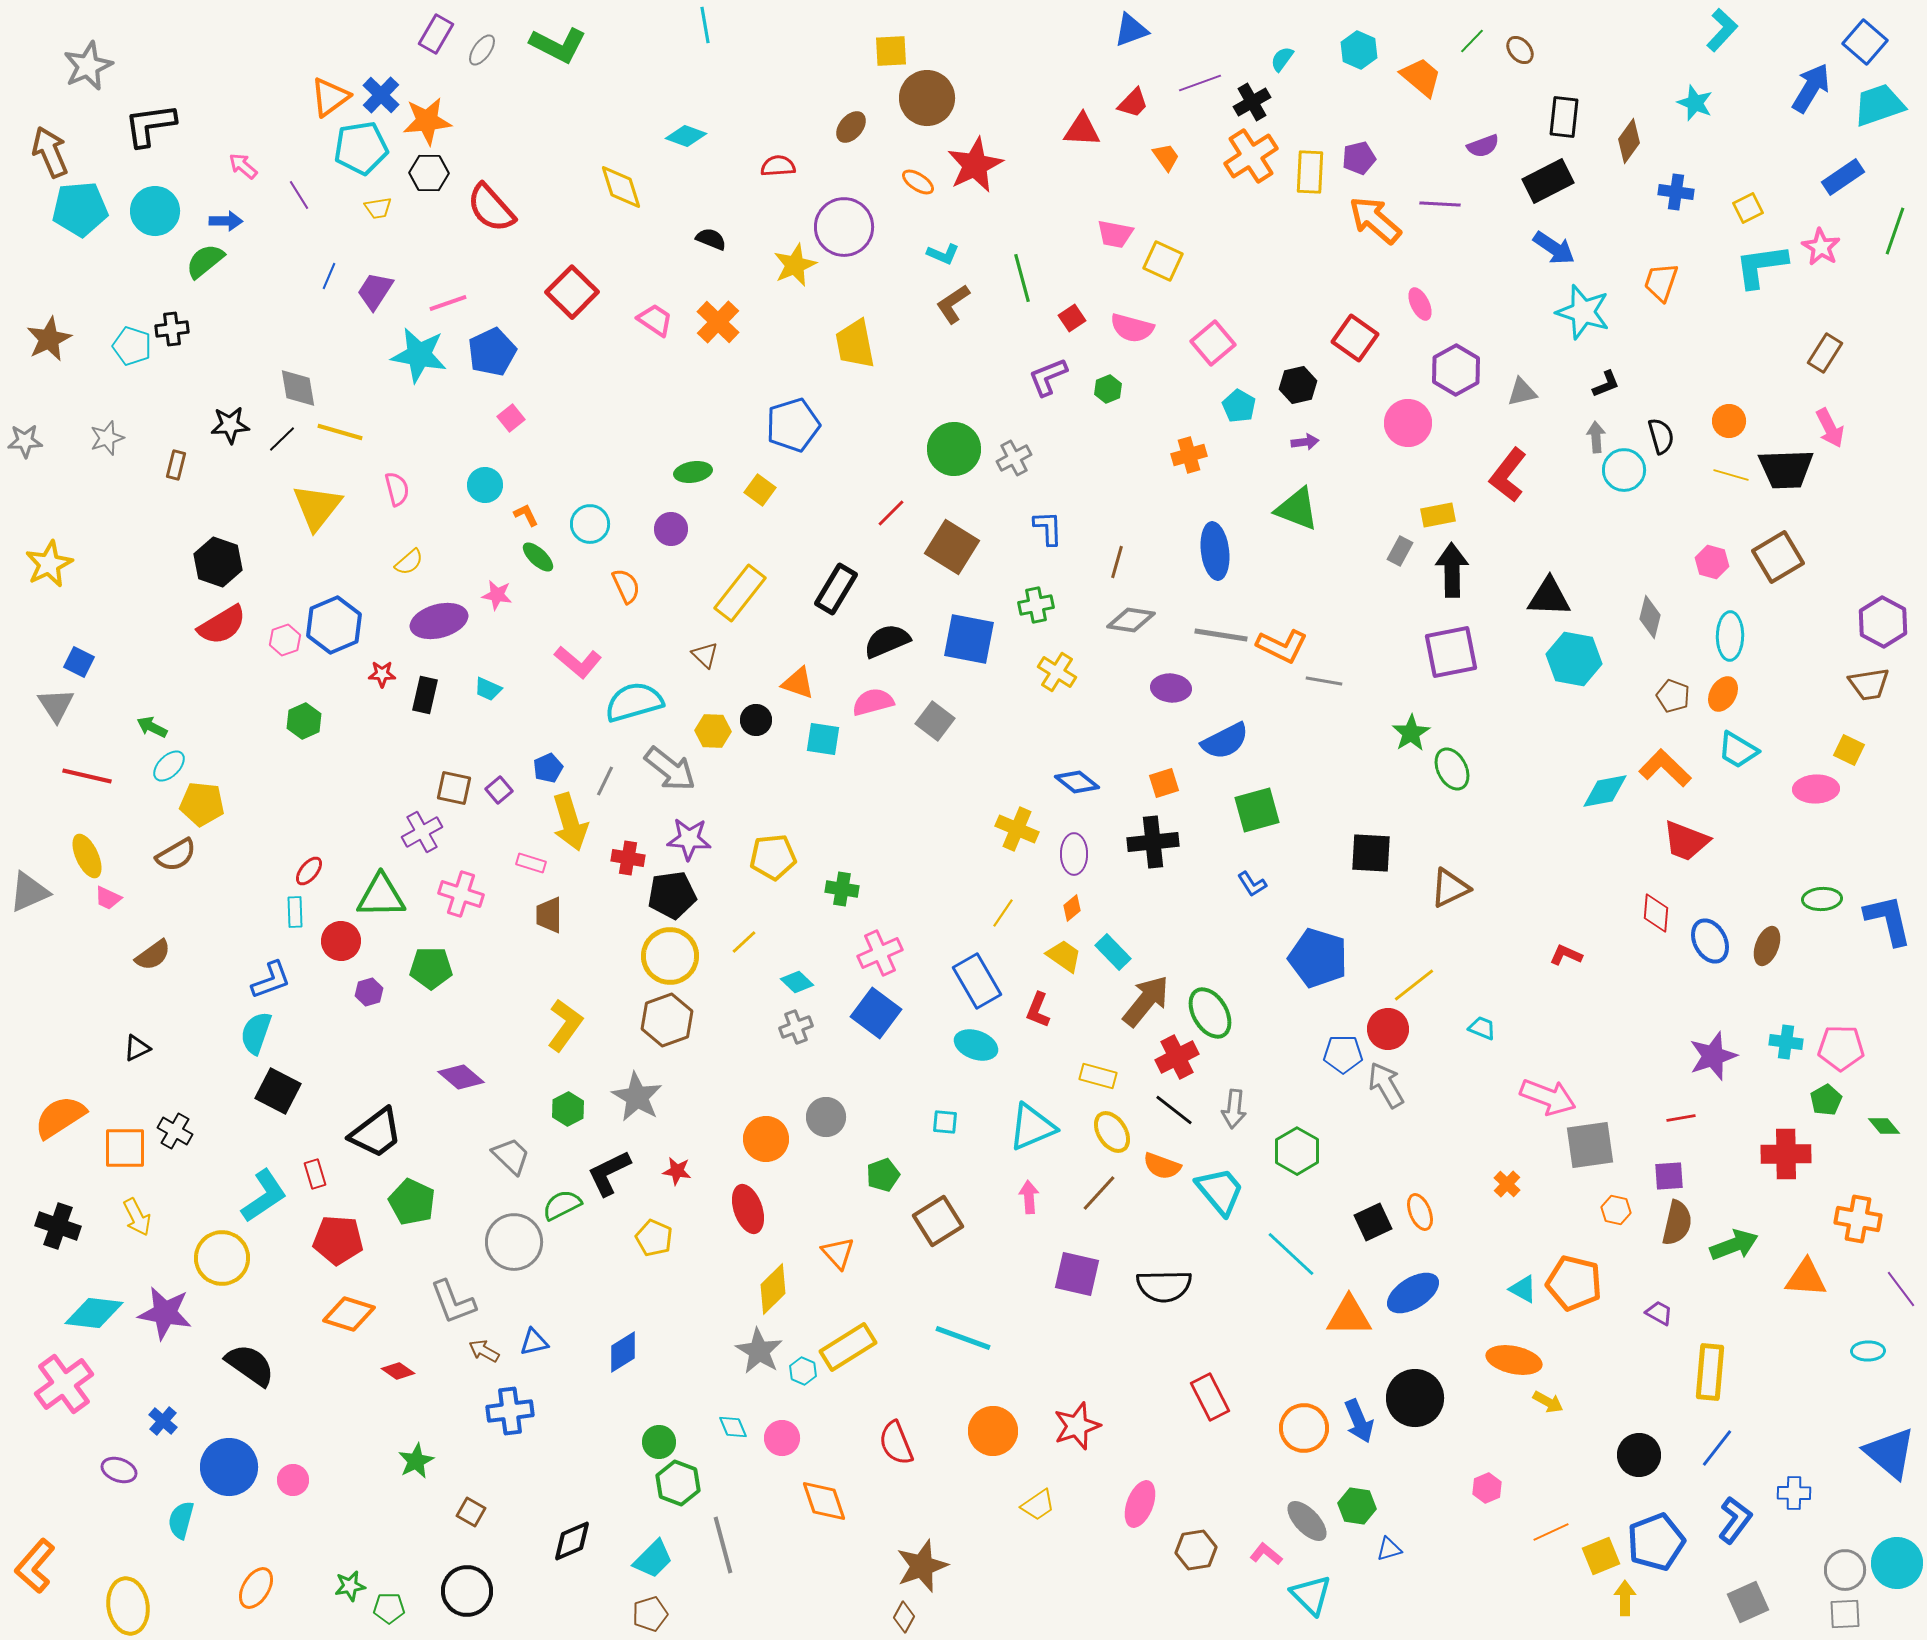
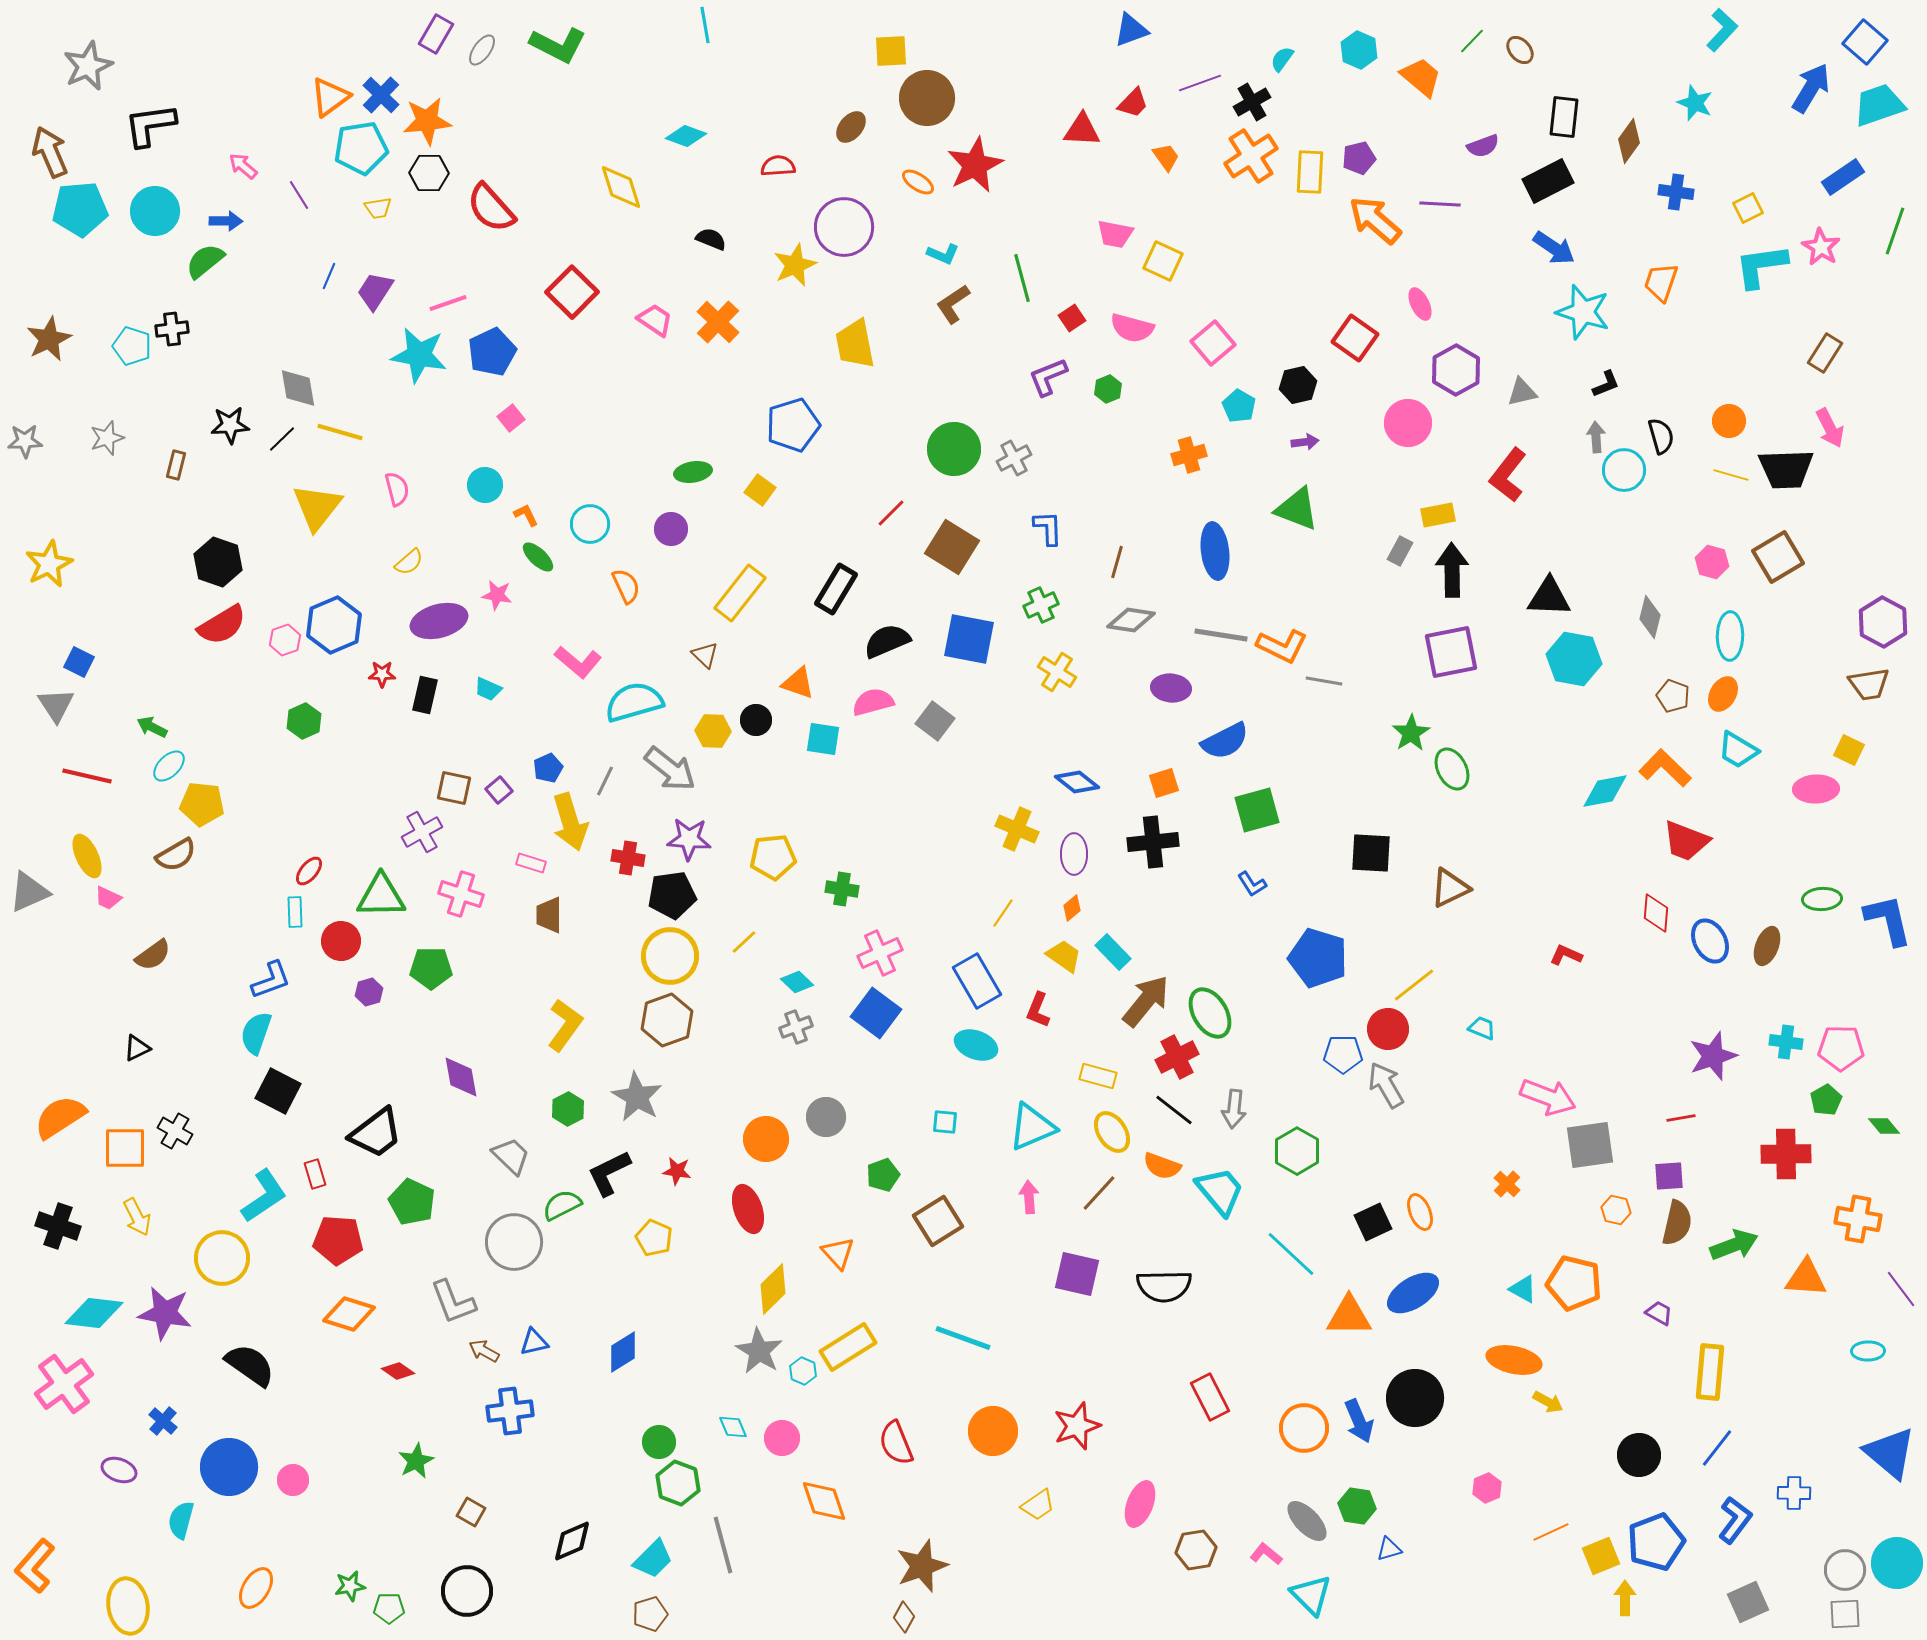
green cross at (1036, 605): moved 5 px right; rotated 12 degrees counterclockwise
purple diamond at (461, 1077): rotated 39 degrees clockwise
